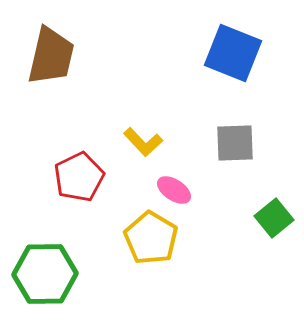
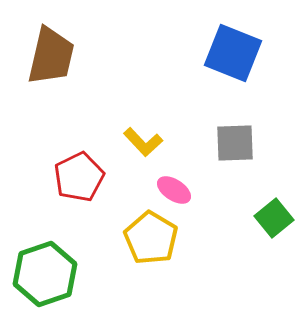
green hexagon: rotated 18 degrees counterclockwise
